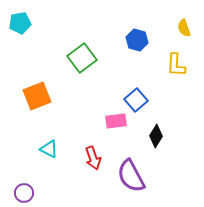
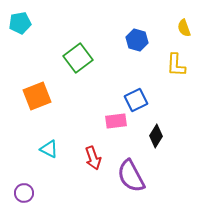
green square: moved 4 px left
blue square: rotated 15 degrees clockwise
